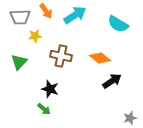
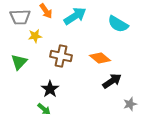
cyan arrow: moved 1 px down
black star: rotated 18 degrees clockwise
gray star: moved 14 px up
